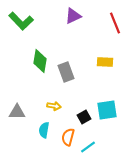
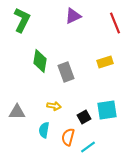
green L-shape: moved 1 px right, 1 px up; rotated 110 degrees counterclockwise
yellow rectangle: rotated 21 degrees counterclockwise
